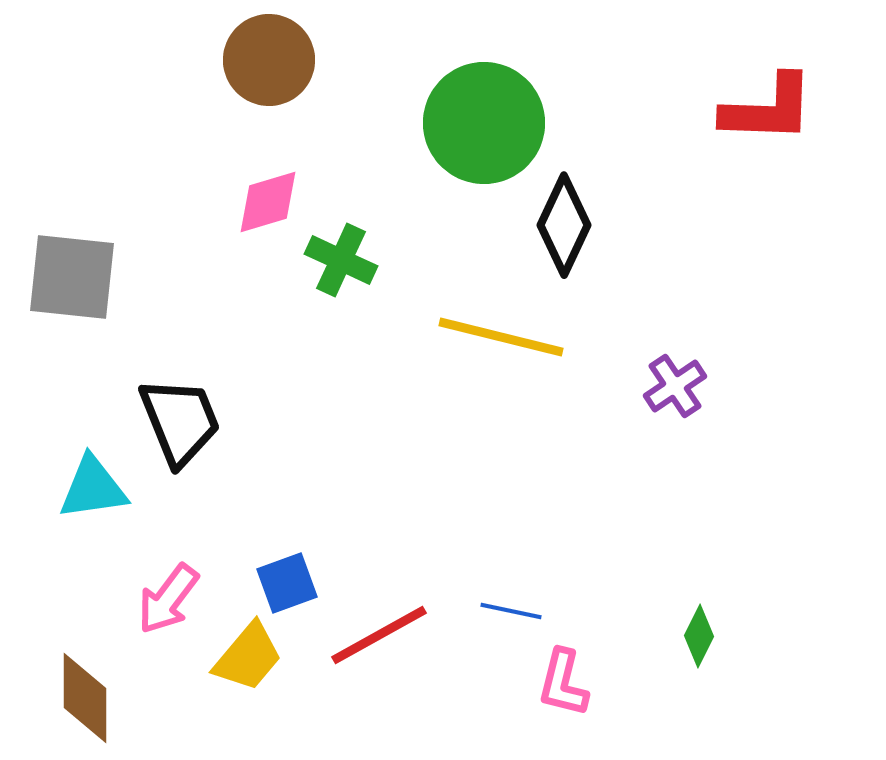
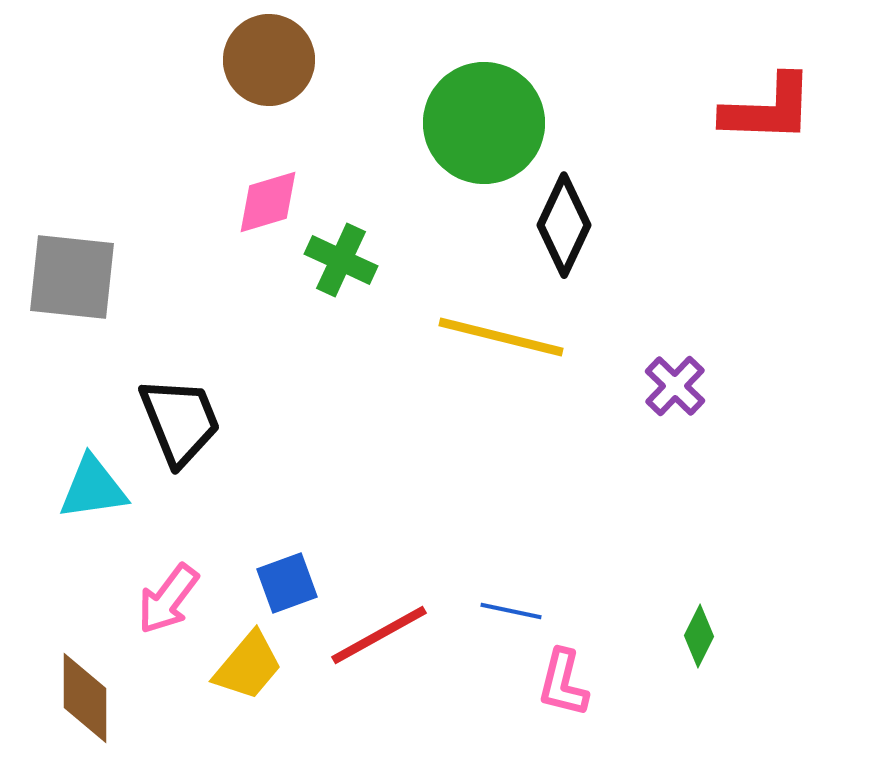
purple cross: rotated 12 degrees counterclockwise
yellow trapezoid: moved 9 px down
